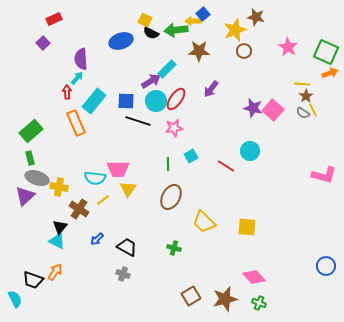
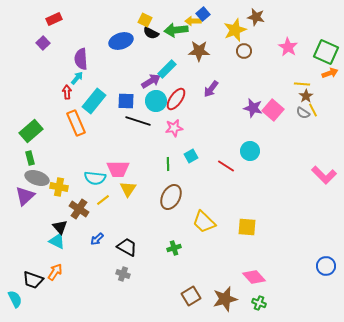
pink L-shape at (324, 175): rotated 30 degrees clockwise
black triangle at (60, 227): rotated 21 degrees counterclockwise
green cross at (174, 248): rotated 32 degrees counterclockwise
